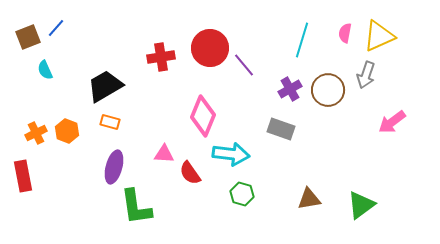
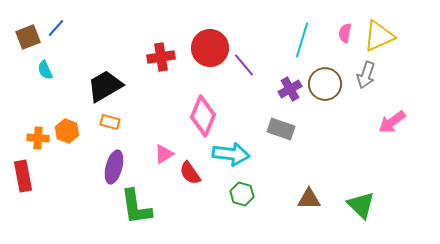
brown circle: moved 3 px left, 6 px up
orange cross: moved 2 px right, 5 px down; rotated 30 degrees clockwise
pink triangle: rotated 35 degrees counterclockwise
brown triangle: rotated 10 degrees clockwise
green triangle: rotated 40 degrees counterclockwise
